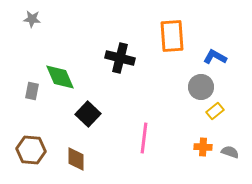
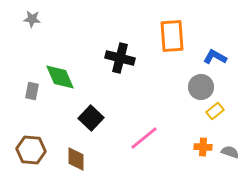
black square: moved 3 px right, 4 px down
pink line: rotated 44 degrees clockwise
